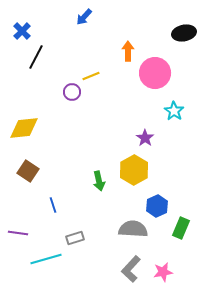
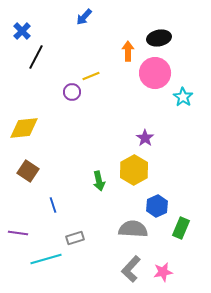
black ellipse: moved 25 px left, 5 px down
cyan star: moved 9 px right, 14 px up
